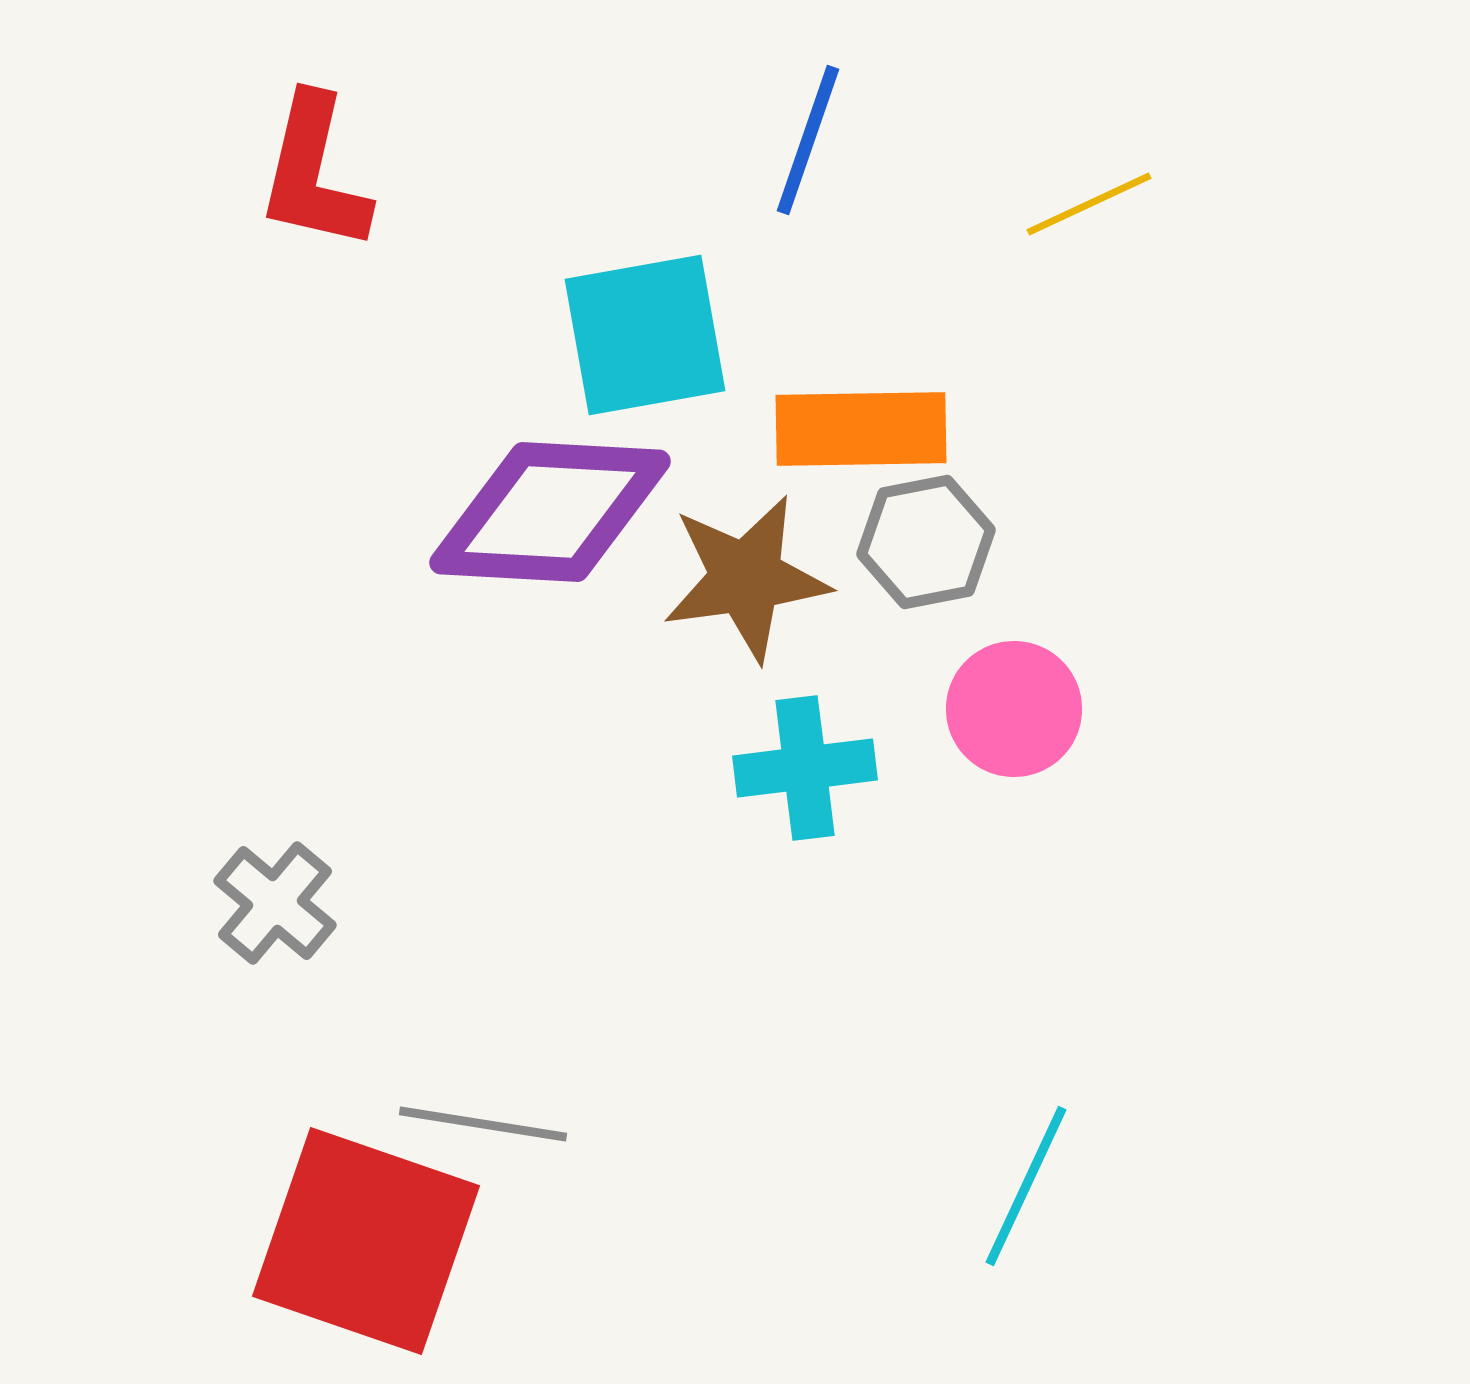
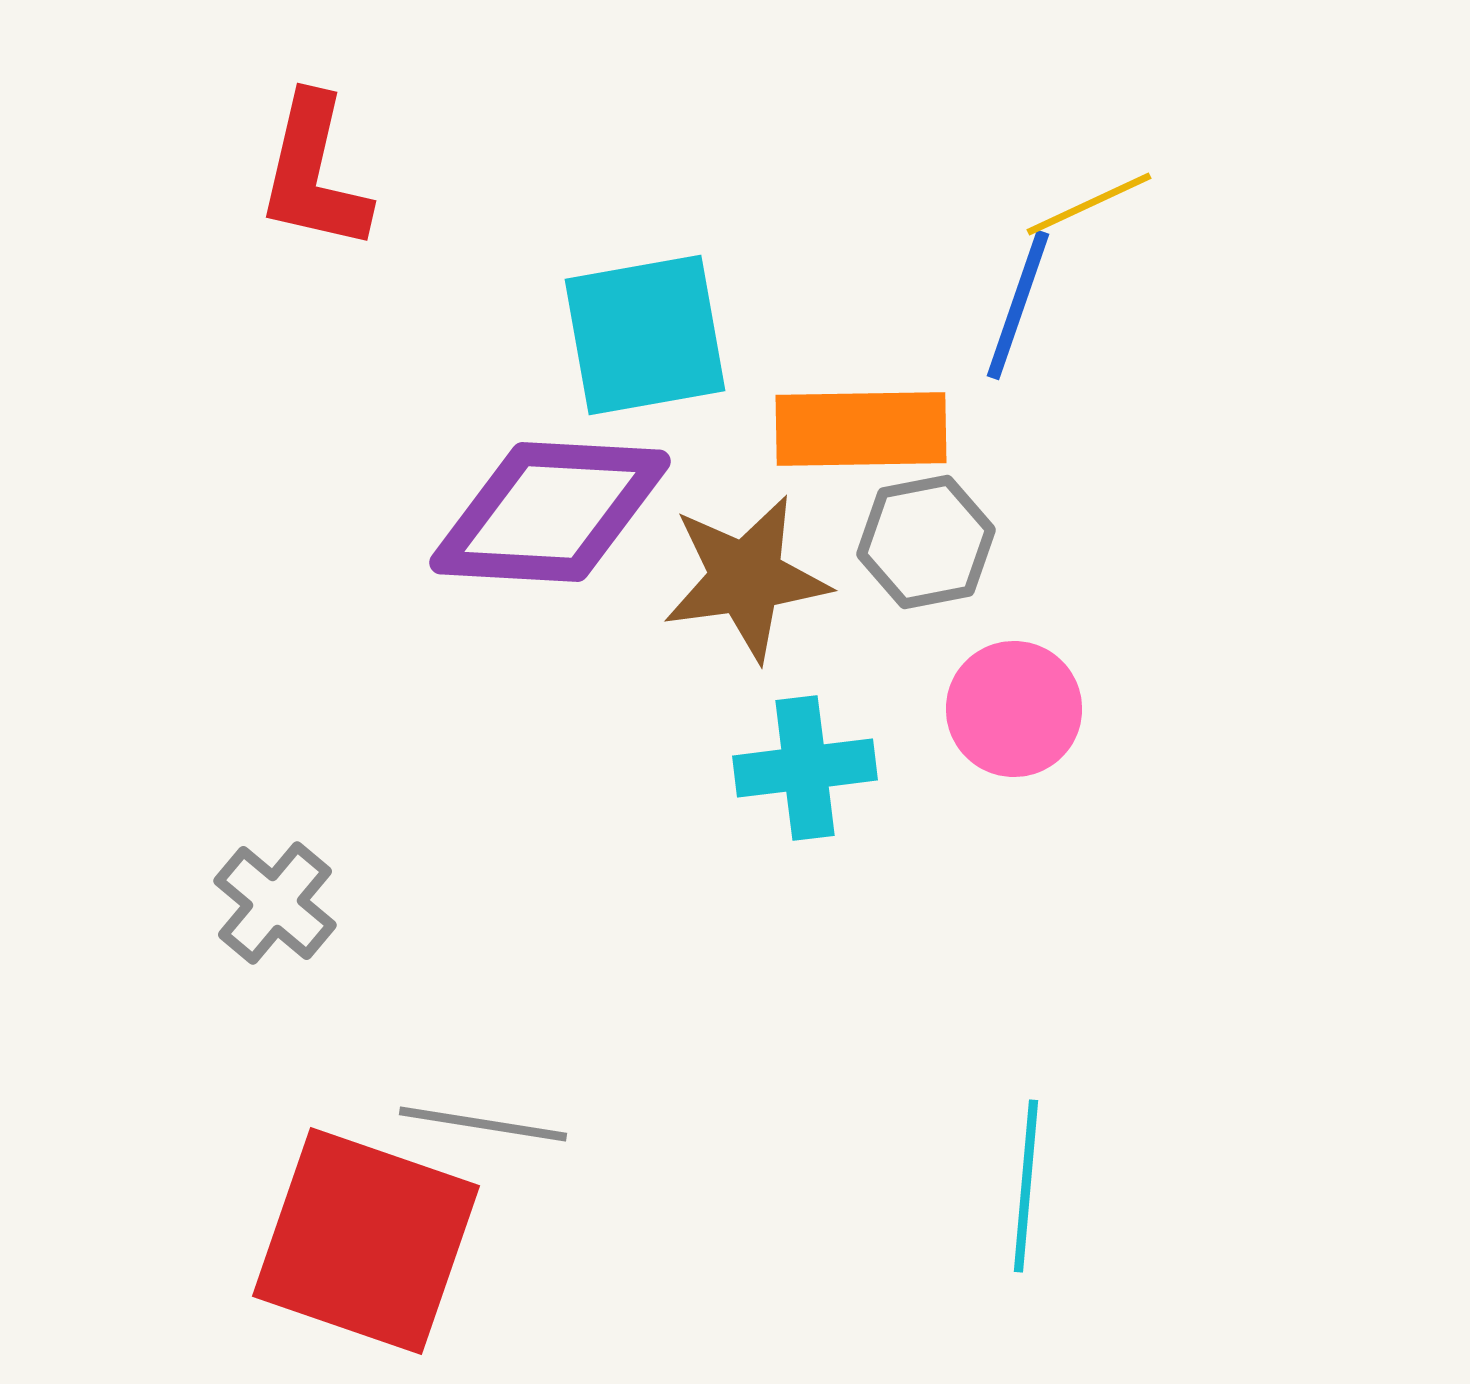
blue line: moved 210 px right, 165 px down
cyan line: rotated 20 degrees counterclockwise
